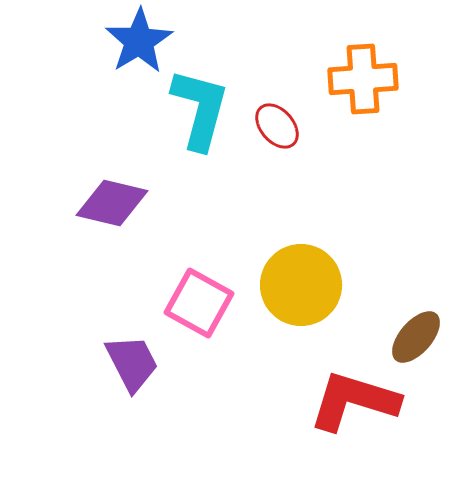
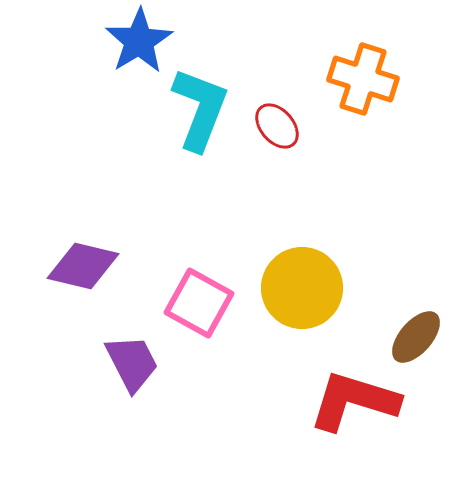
orange cross: rotated 22 degrees clockwise
cyan L-shape: rotated 6 degrees clockwise
purple diamond: moved 29 px left, 63 px down
yellow circle: moved 1 px right, 3 px down
